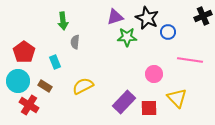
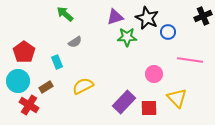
green arrow: moved 2 px right, 7 px up; rotated 138 degrees clockwise
gray semicircle: rotated 128 degrees counterclockwise
cyan rectangle: moved 2 px right
brown rectangle: moved 1 px right, 1 px down; rotated 64 degrees counterclockwise
